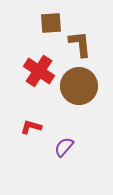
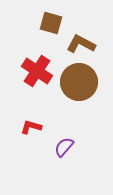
brown square: rotated 20 degrees clockwise
brown L-shape: moved 1 px right; rotated 56 degrees counterclockwise
red cross: moved 2 px left
brown circle: moved 4 px up
